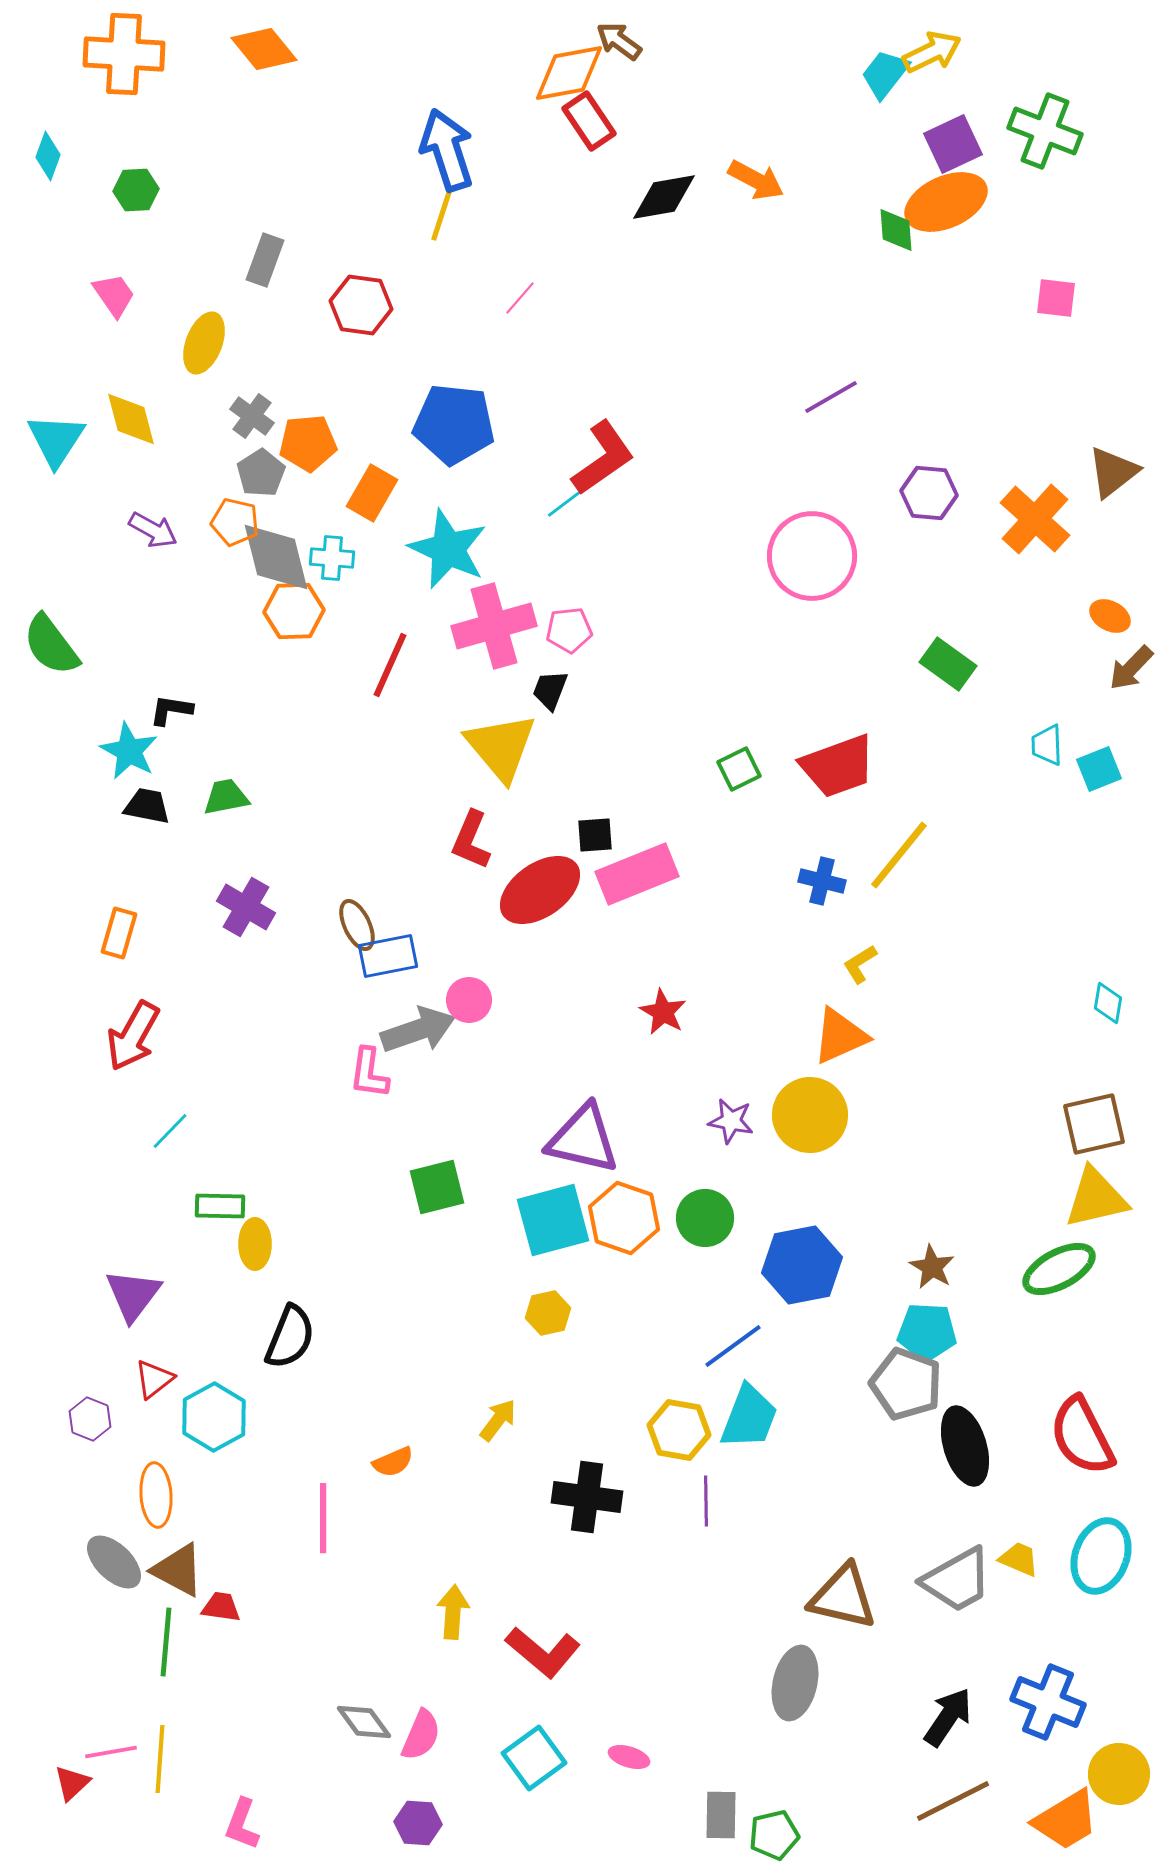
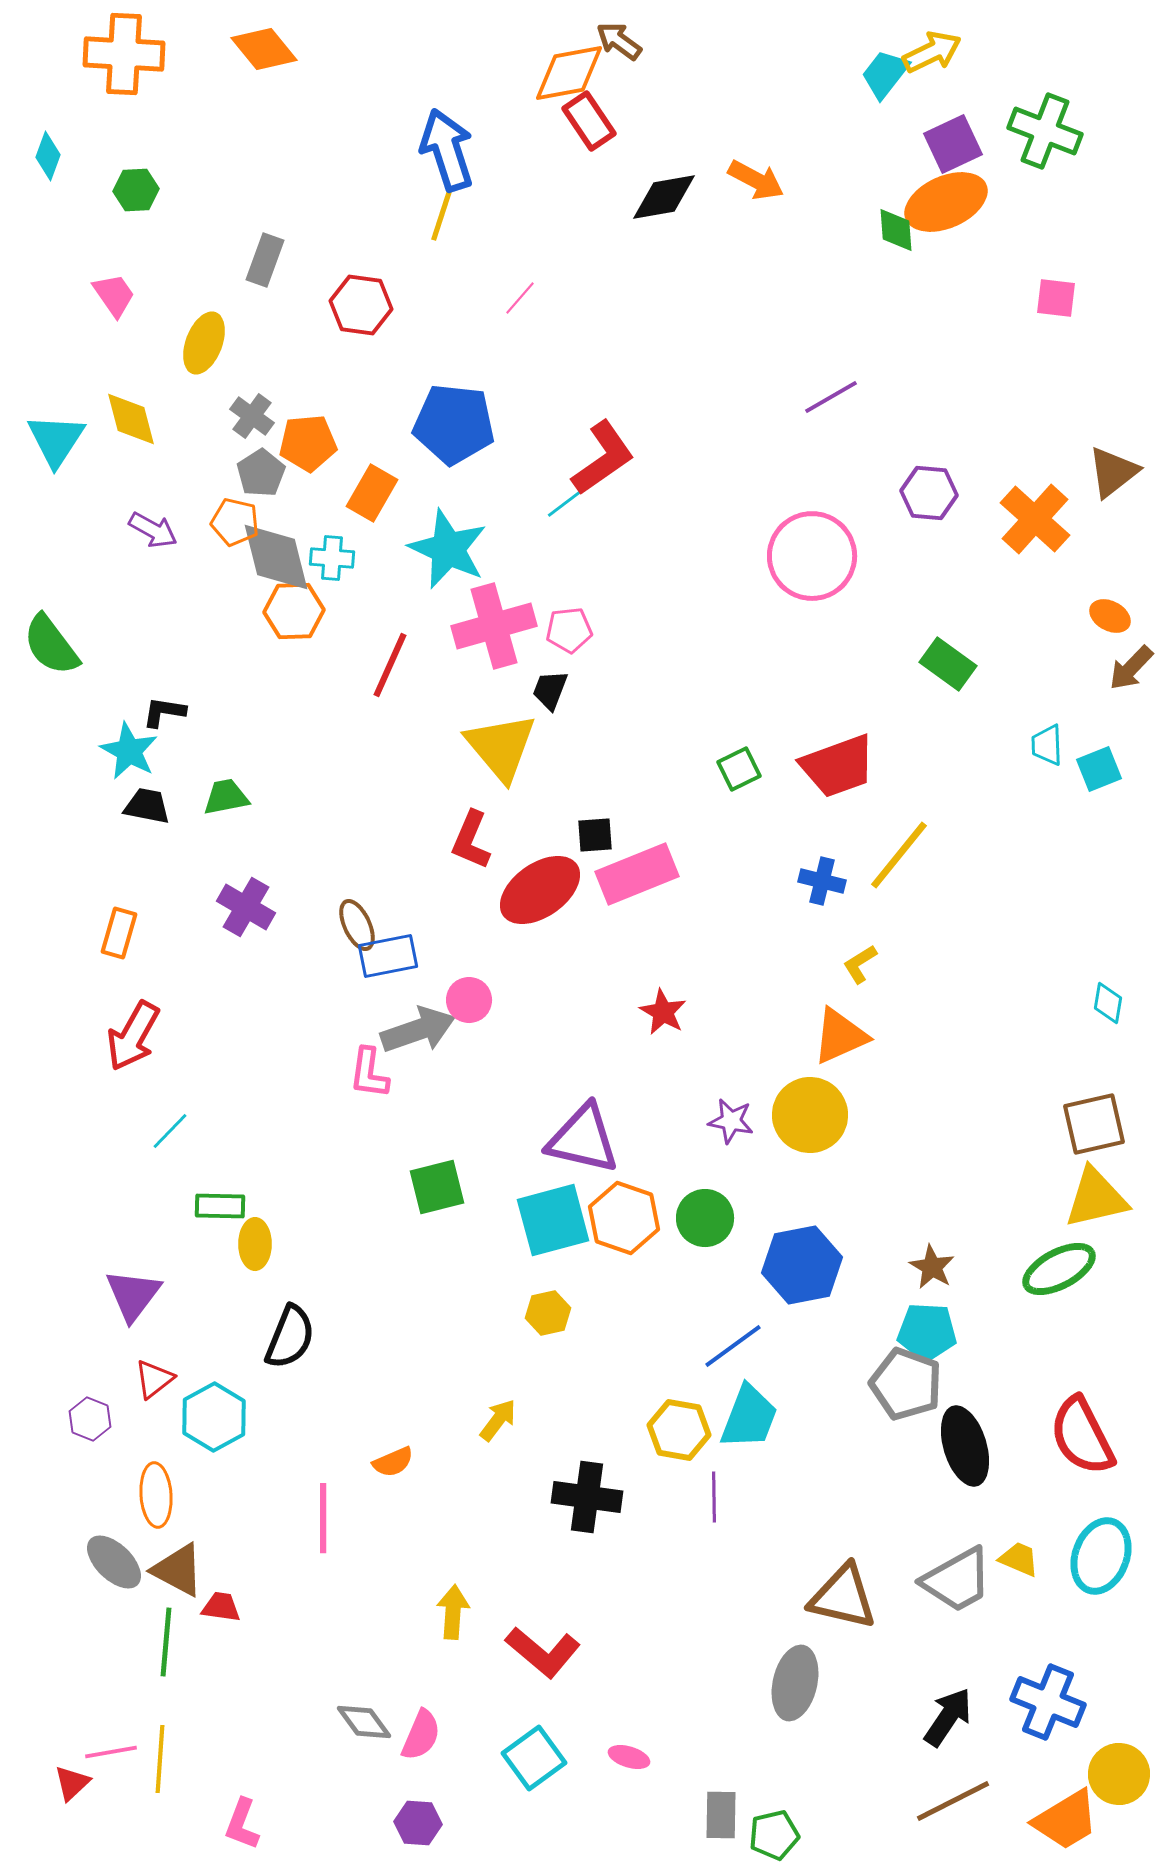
black L-shape at (171, 710): moved 7 px left, 2 px down
purple line at (706, 1501): moved 8 px right, 4 px up
